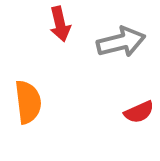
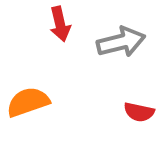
orange semicircle: rotated 102 degrees counterclockwise
red semicircle: rotated 36 degrees clockwise
